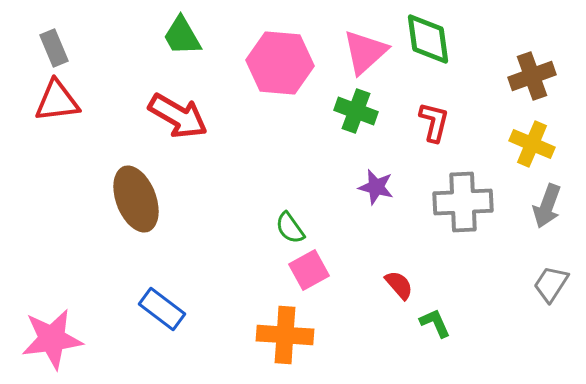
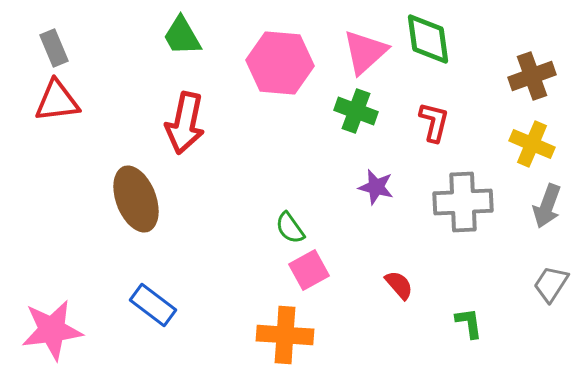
red arrow: moved 7 px right, 7 px down; rotated 72 degrees clockwise
blue rectangle: moved 9 px left, 4 px up
green L-shape: moved 34 px right; rotated 16 degrees clockwise
pink star: moved 9 px up
